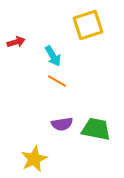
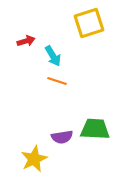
yellow square: moved 1 px right, 2 px up
red arrow: moved 10 px right, 1 px up
orange line: rotated 12 degrees counterclockwise
purple semicircle: moved 13 px down
green trapezoid: moved 1 px left; rotated 8 degrees counterclockwise
